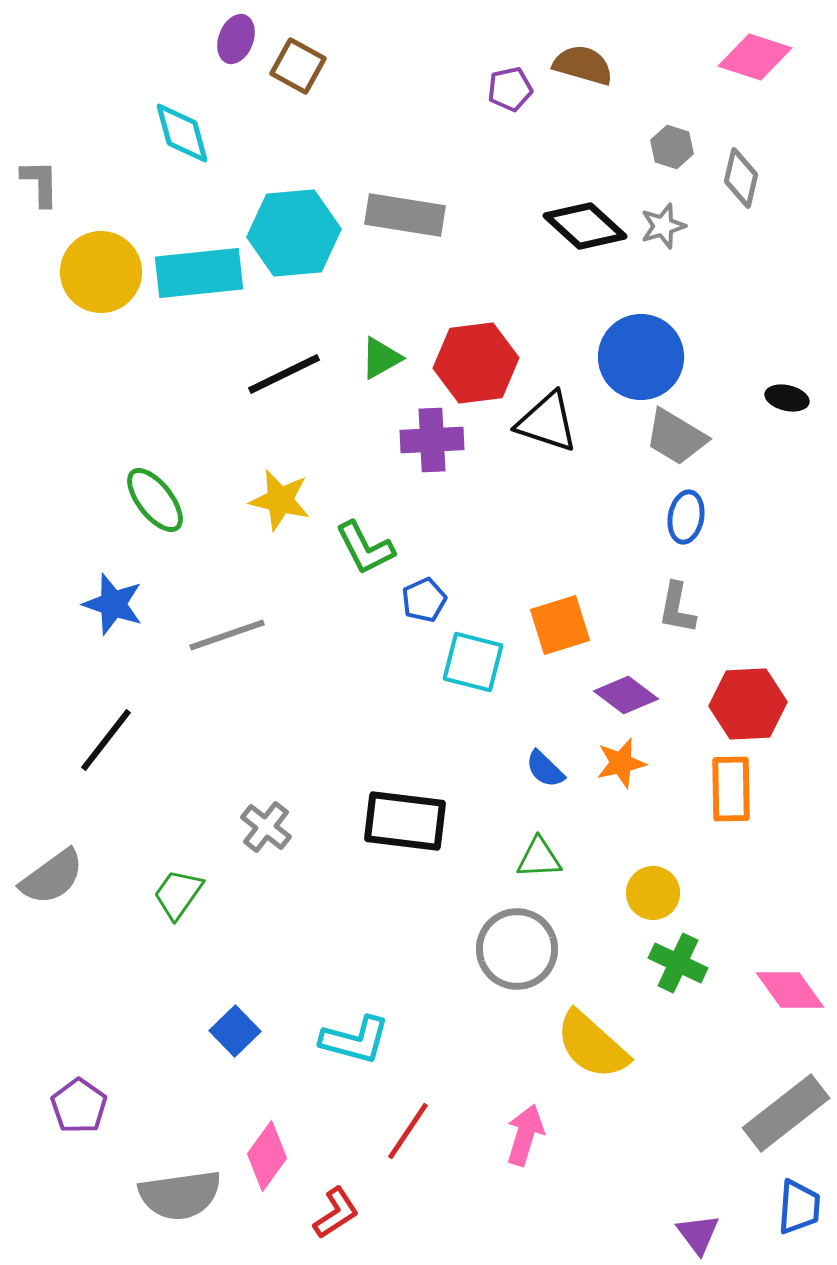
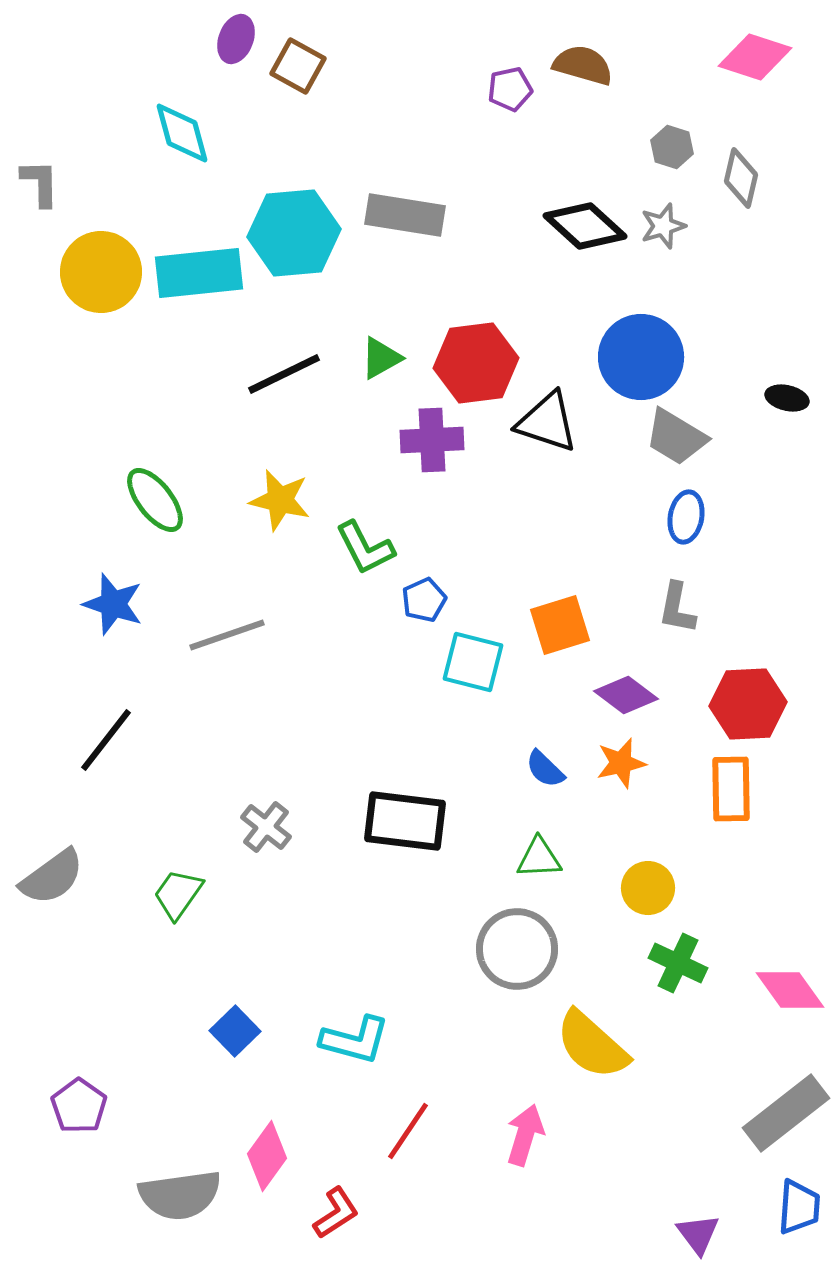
yellow circle at (653, 893): moved 5 px left, 5 px up
